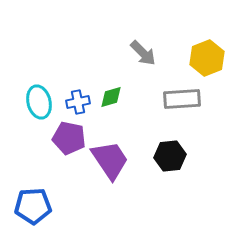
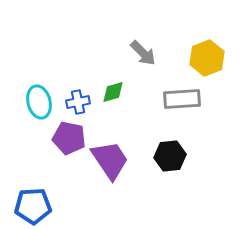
green diamond: moved 2 px right, 5 px up
